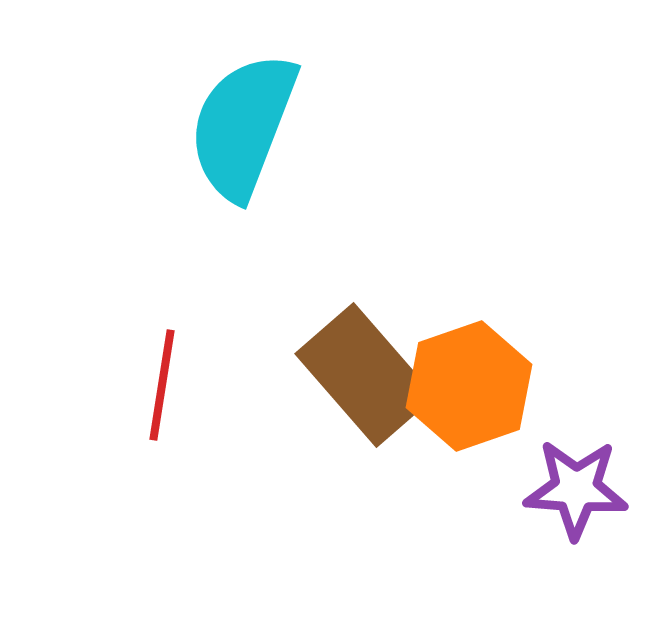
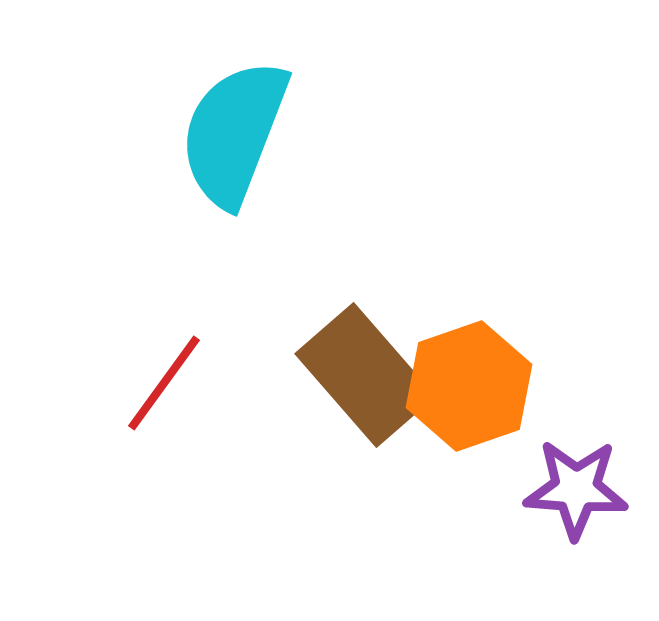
cyan semicircle: moved 9 px left, 7 px down
red line: moved 2 px right, 2 px up; rotated 27 degrees clockwise
